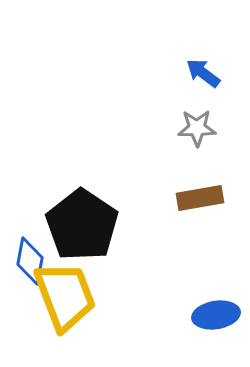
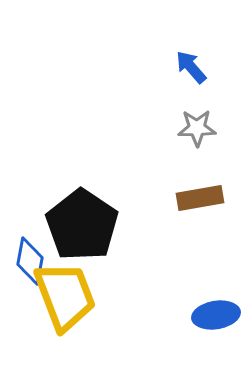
blue arrow: moved 12 px left, 6 px up; rotated 12 degrees clockwise
